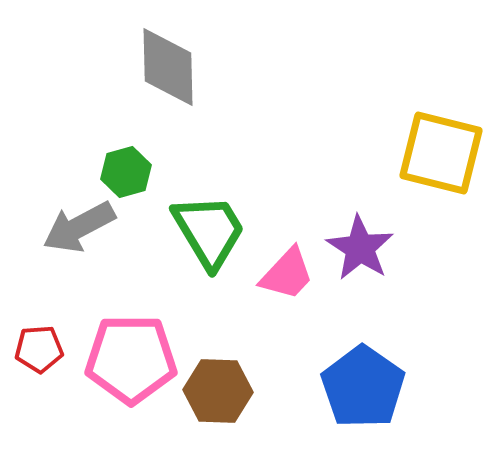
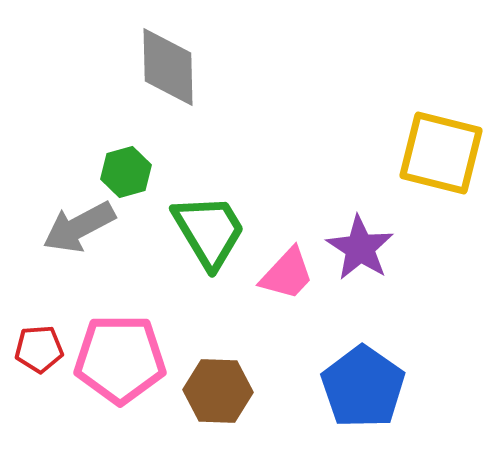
pink pentagon: moved 11 px left
